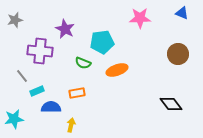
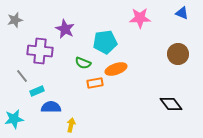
cyan pentagon: moved 3 px right
orange ellipse: moved 1 px left, 1 px up
orange rectangle: moved 18 px right, 10 px up
